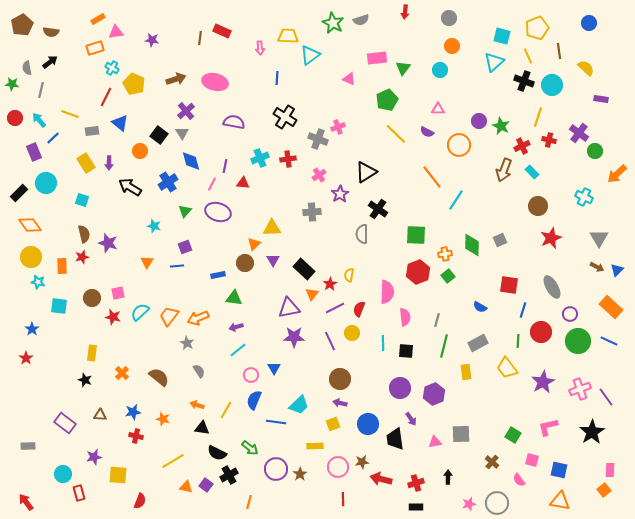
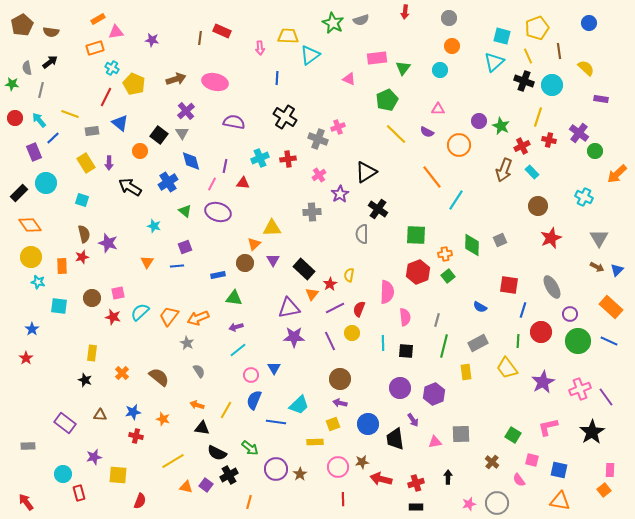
green triangle at (185, 211): rotated 32 degrees counterclockwise
purple arrow at (411, 419): moved 2 px right, 1 px down
yellow rectangle at (315, 446): moved 4 px up
